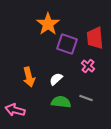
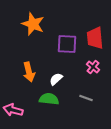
orange star: moved 15 px left; rotated 15 degrees counterclockwise
purple square: rotated 15 degrees counterclockwise
pink cross: moved 5 px right, 1 px down
orange arrow: moved 5 px up
green semicircle: moved 12 px left, 3 px up
pink arrow: moved 2 px left
